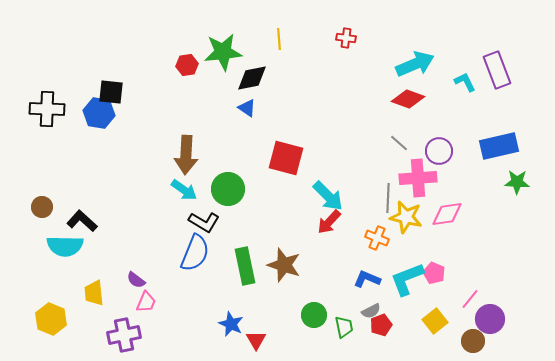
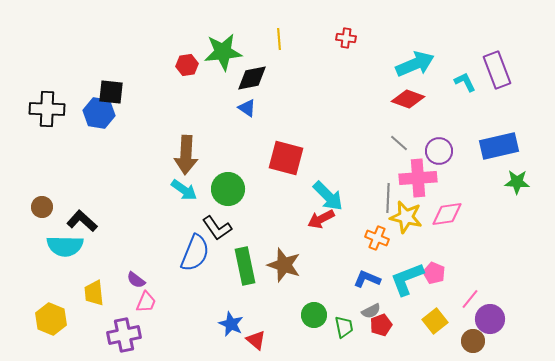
black L-shape at (204, 222): moved 13 px right, 6 px down; rotated 24 degrees clockwise
red arrow at (329, 222): moved 8 px left, 3 px up; rotated 20 degrees clockwise
red triangle at (256, 340): rotated 20 degrees counterclockwise
